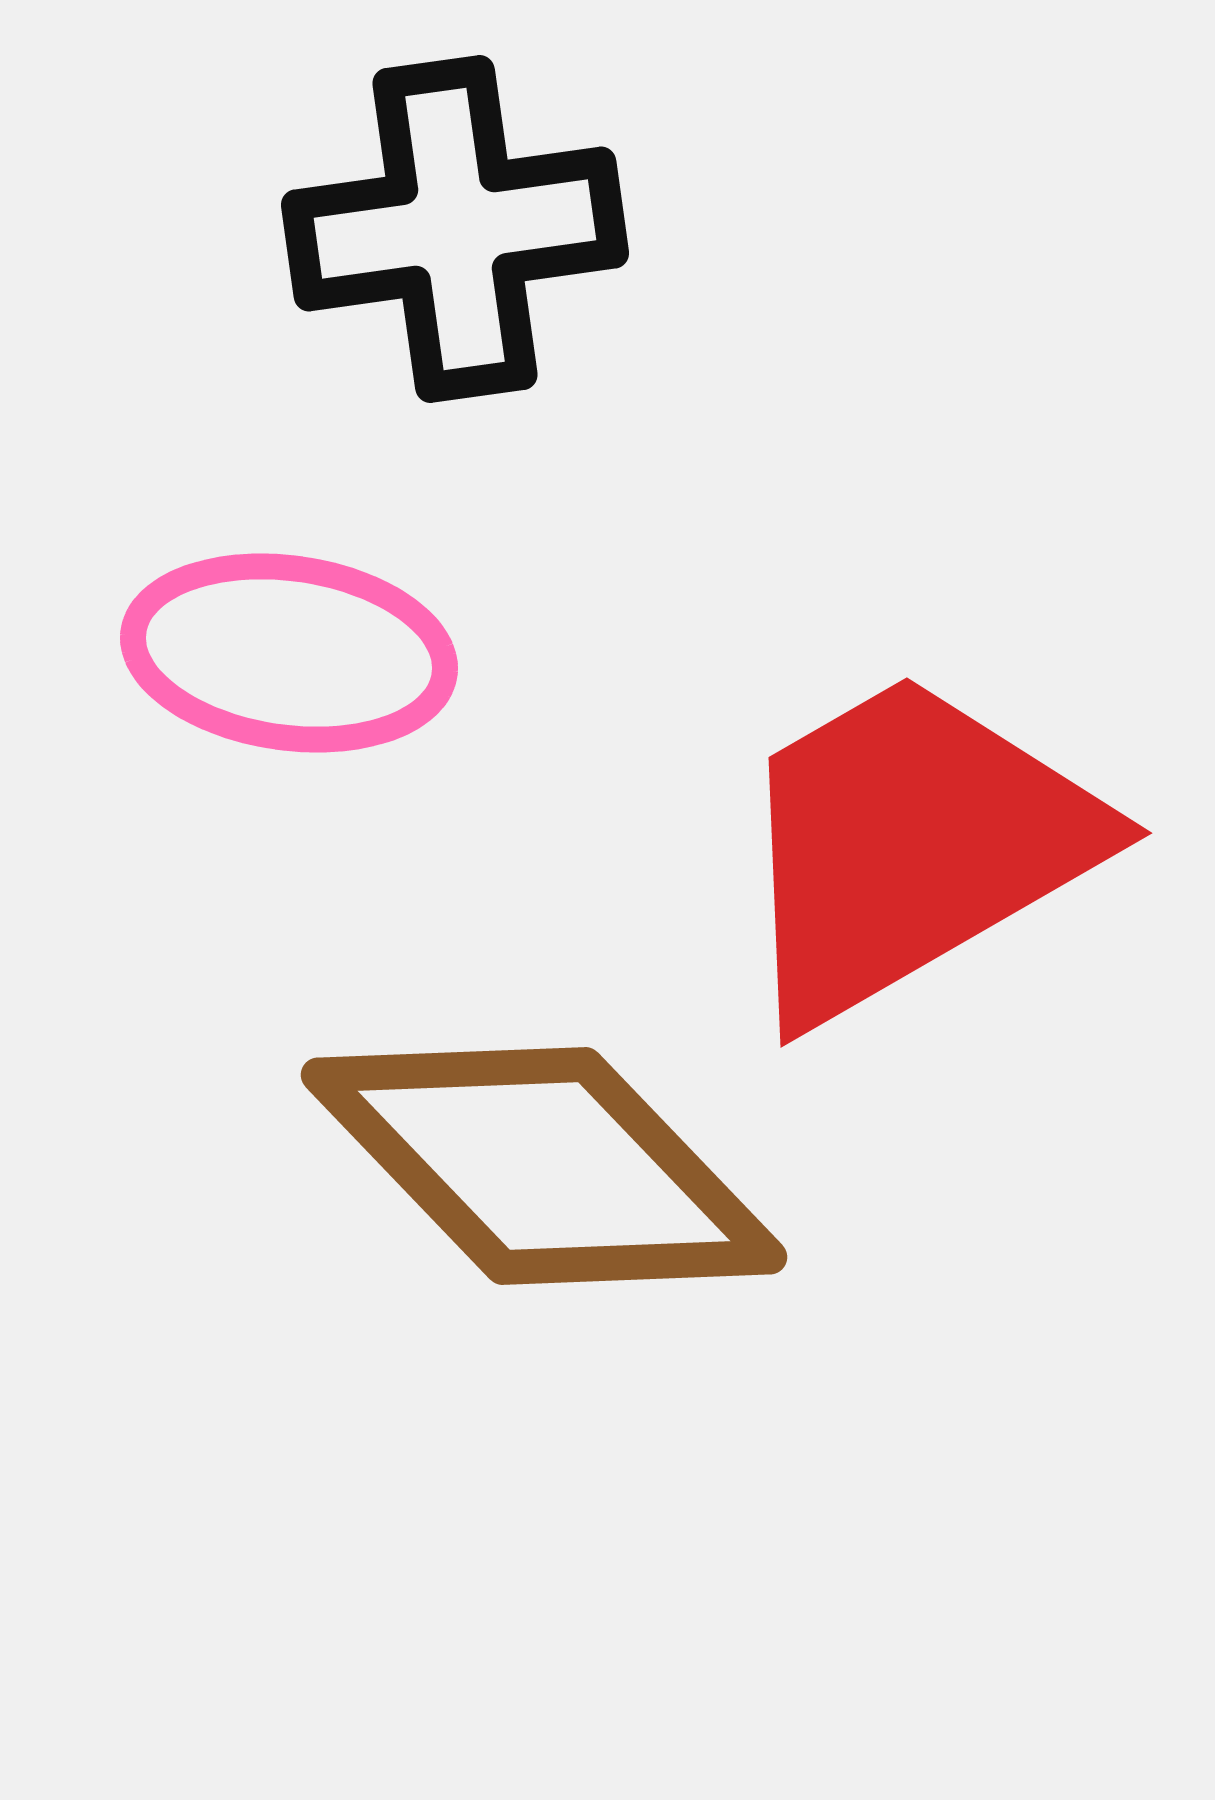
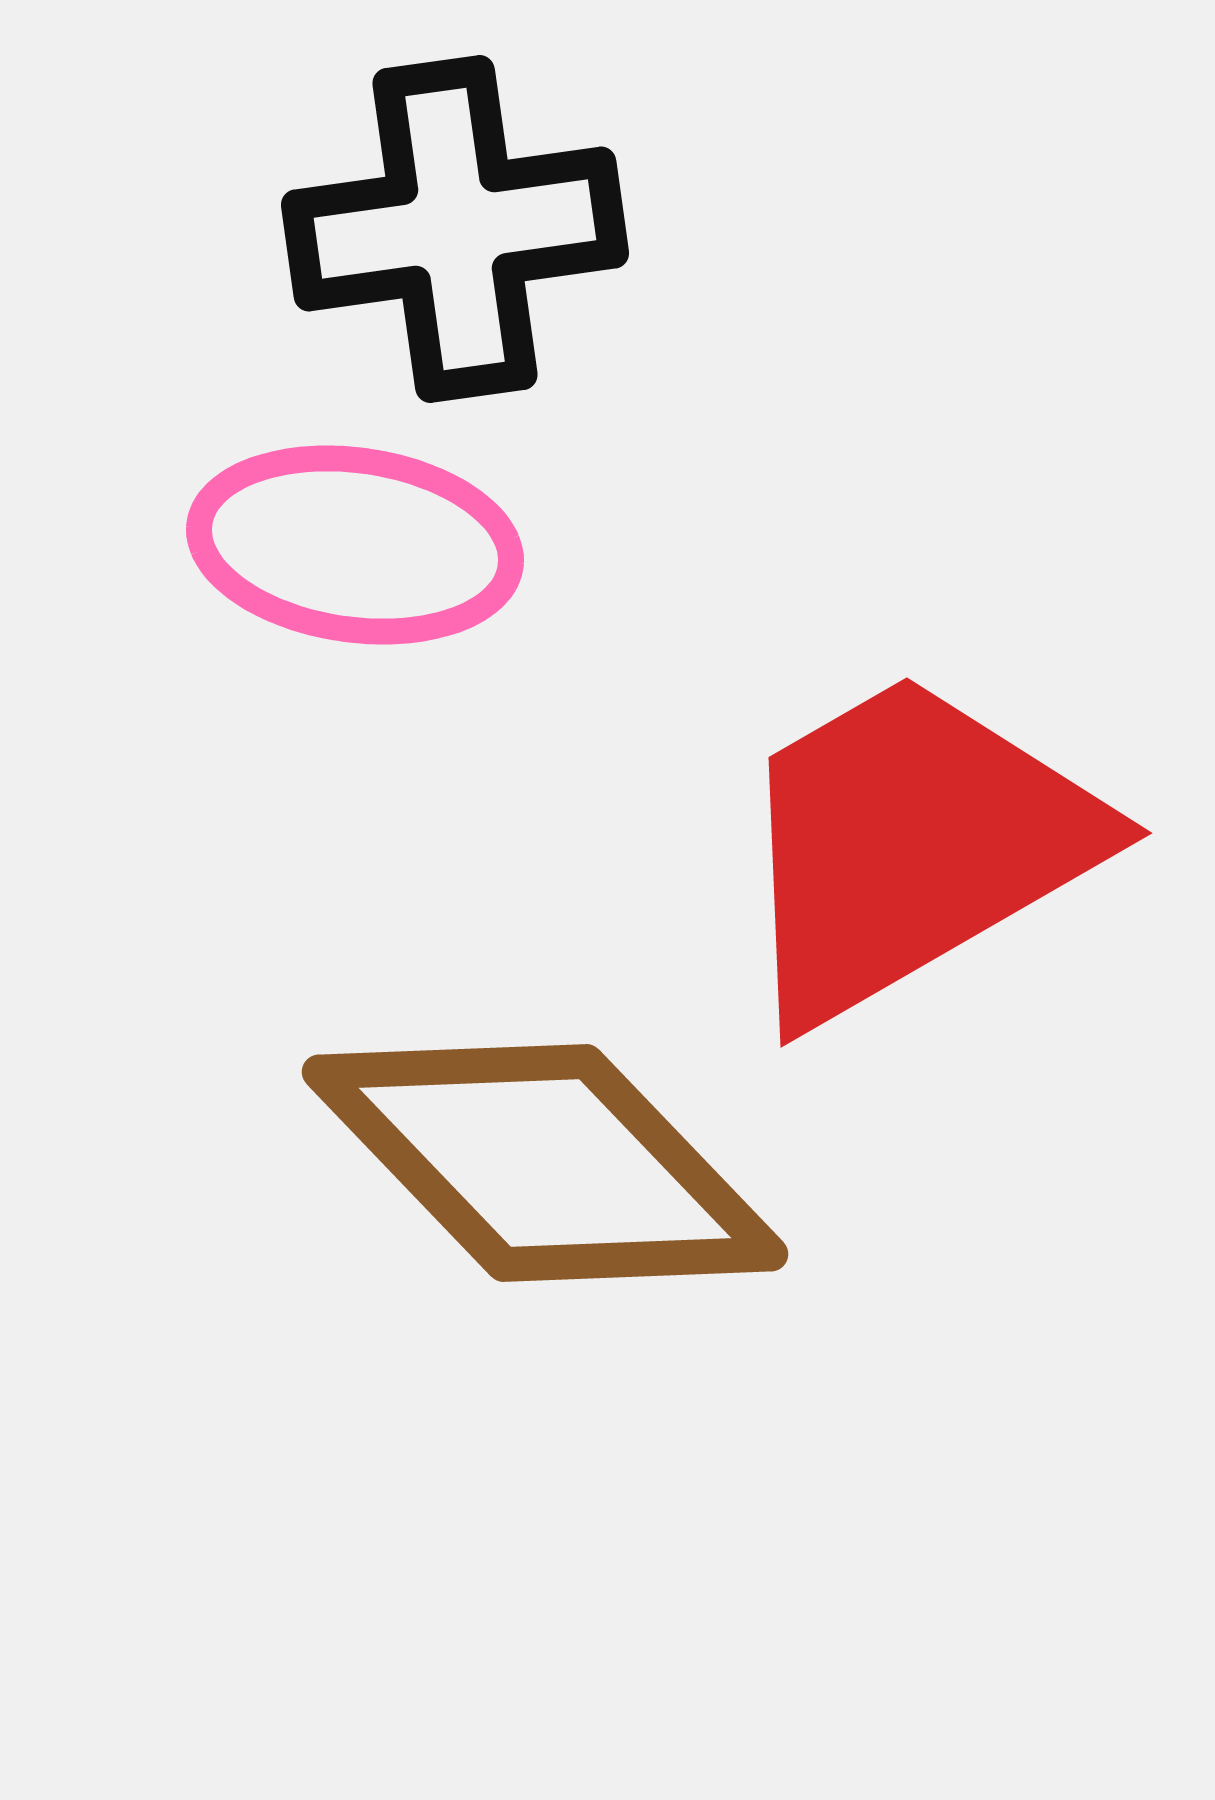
pink ellipse: moved 66 px right, 108 px up
brown diamond: moved 1 px right, 3 px up
